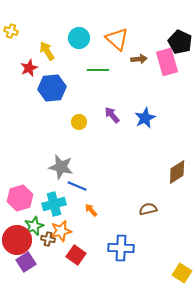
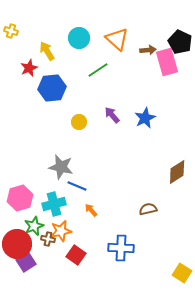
brown arrow: moved 9 px right, 9 px up
green line: rotated 35 degrees counterclockwise
red circle: moved 4 px down
